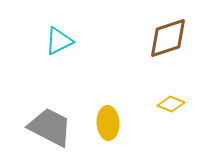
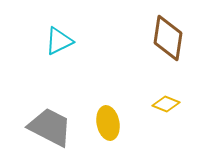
brown diamond: rotated 63 degrees counterclockwise
yellow diamond: moved 5 px left
yellow ellipse: rotated 8 degrees counterclockwise
